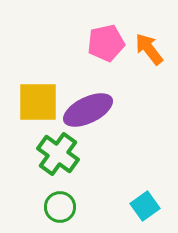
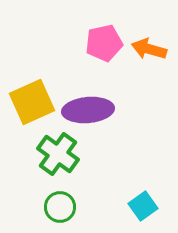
pink pentagon: moved 2 px left
orange arrow: rotated 36 degrees counterclockwise
yellow square: moved 6 px left; rotated 24 degrees counterclockwise
purple ellipse: rotated 21 degrees clockwise
cyan square: moved 2 px left
